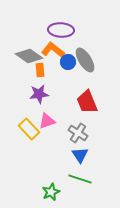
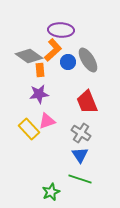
orange L-shape: rotated 100 degrees clockwise
gray ellipse: moved 3 px right
gray cross: moved 3 px right
